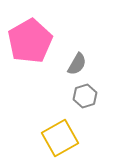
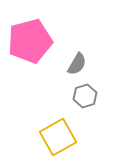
pink pentagon: rotated 15 degrees clockwise
yellow square: moved 2 px left, 1 px up
